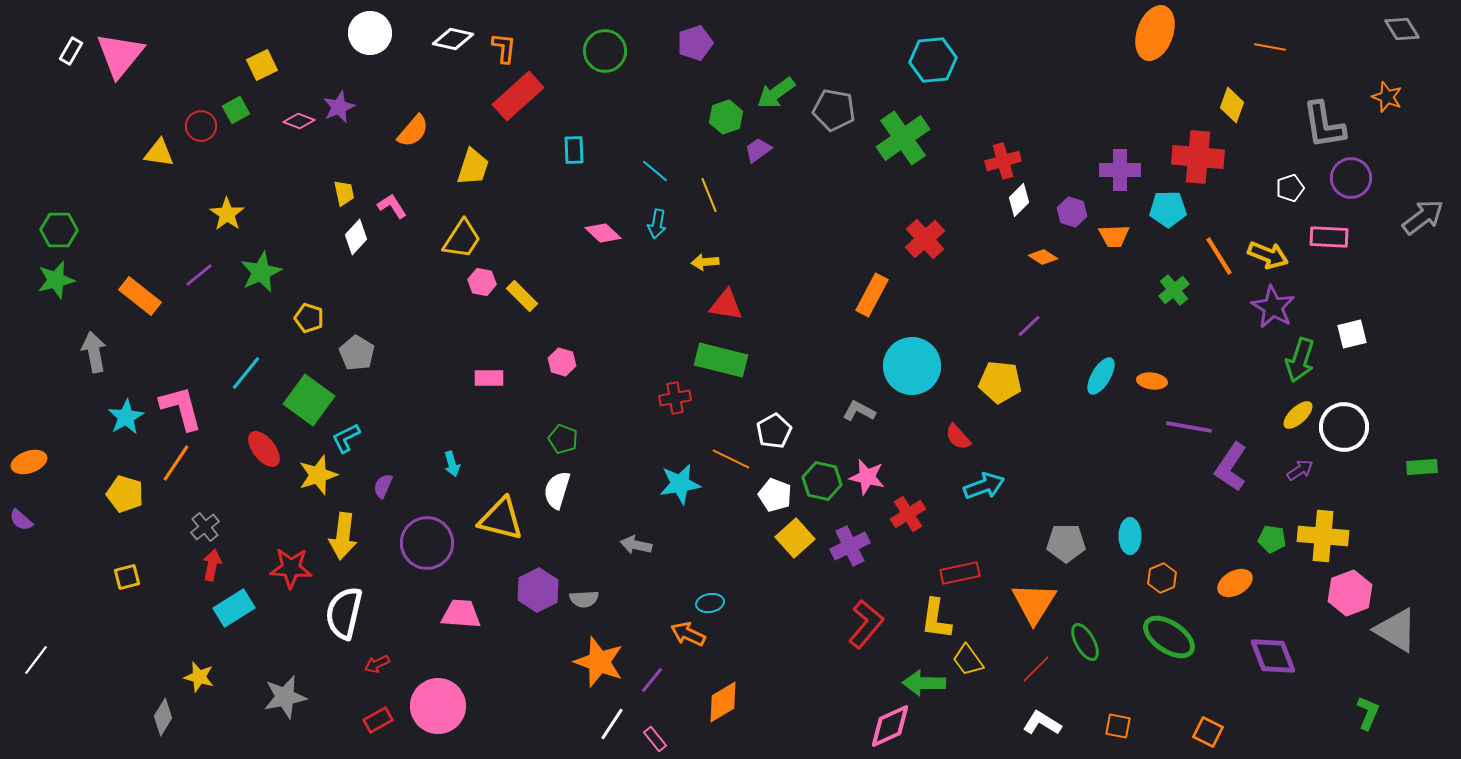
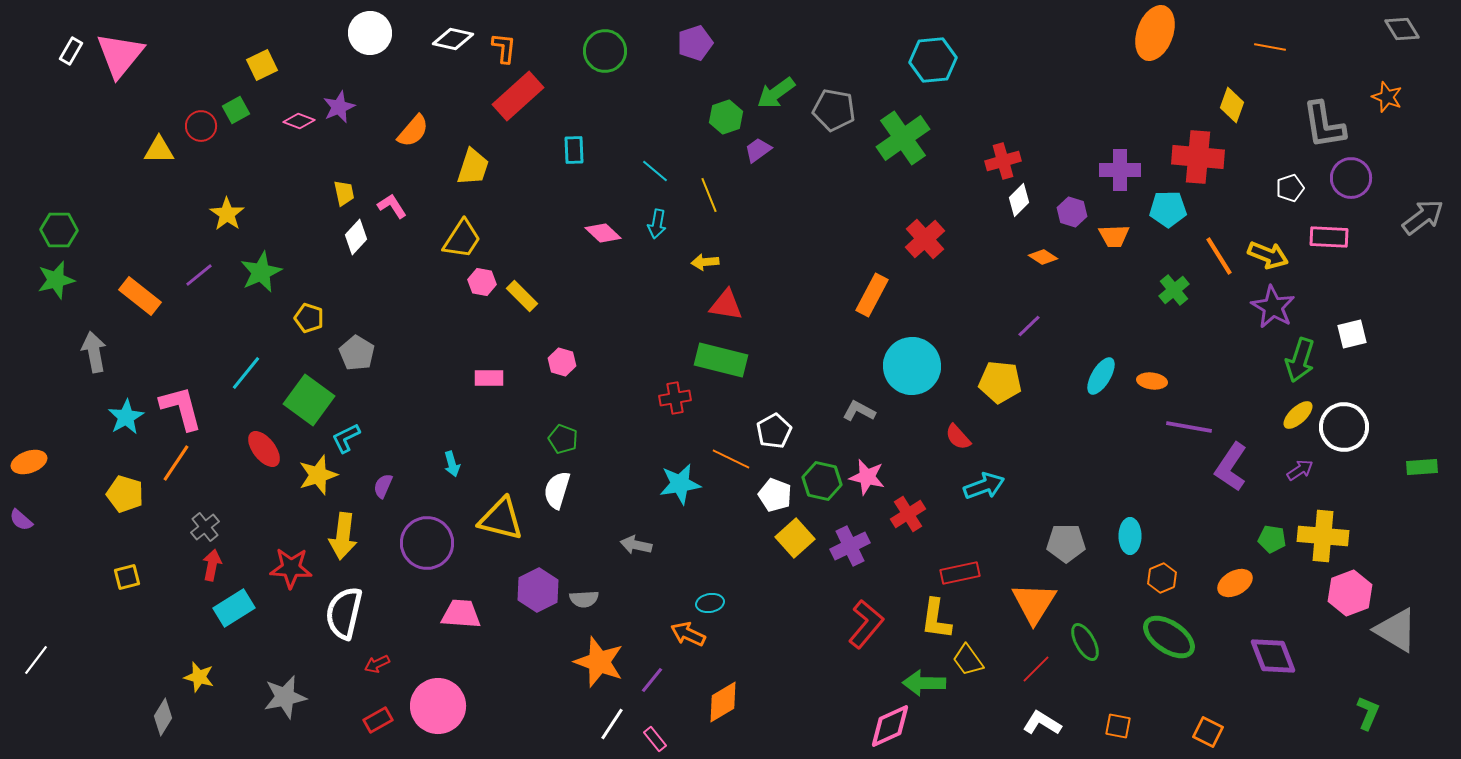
yellow triangle at (159, 153): moved 3 px up; rotated 8 degrees counterclockwise
